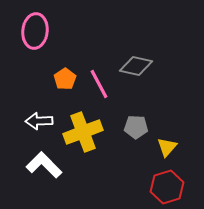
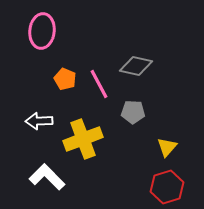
pink ellipse: moved 7 px right
orange pentagon: rotated 15 degrees counterclockwise
gray pentagon: moved 3 px left, 15 px up
yellow cross: moved 7 px down
white L-shape: moved 3 px right, 12 px down
